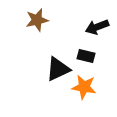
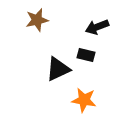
black rectangle: moved 1 px up
orange star: moved 13 px down
